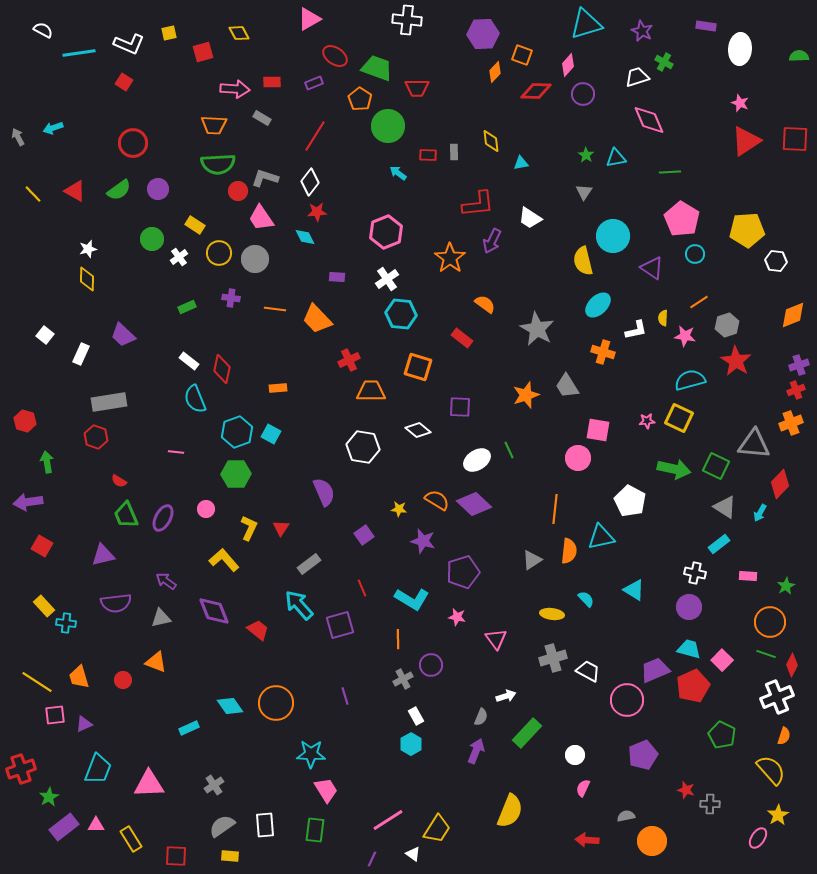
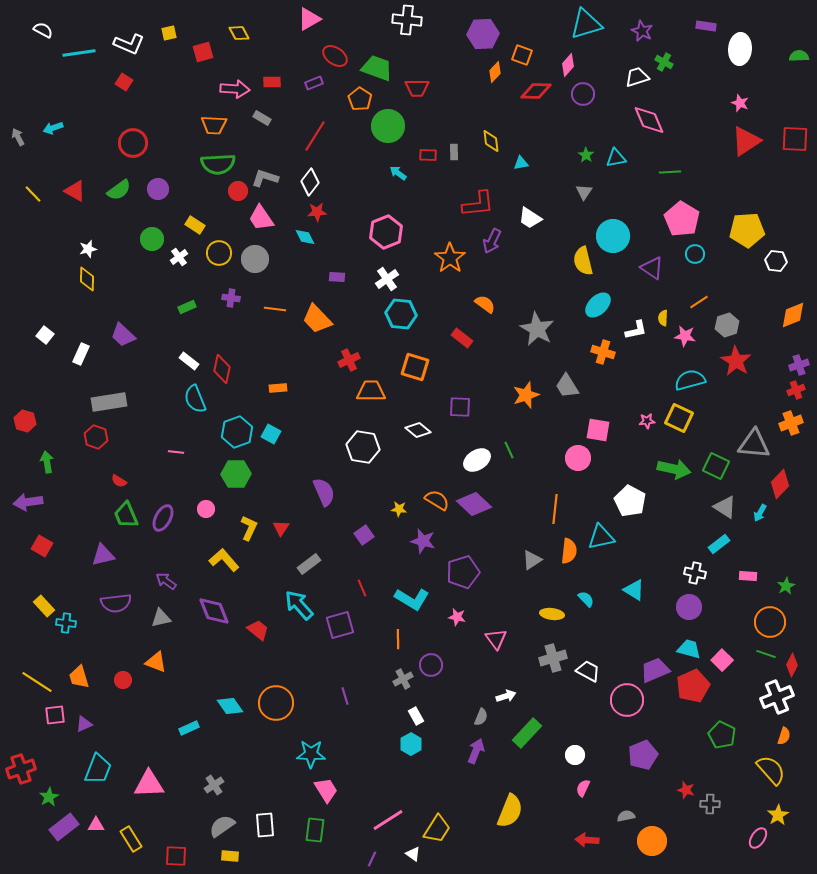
orange square at (418, 367): moved 3 px left
